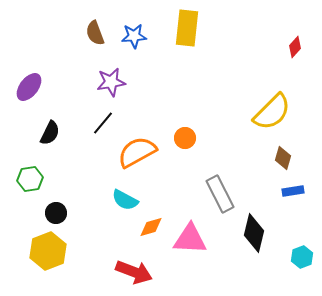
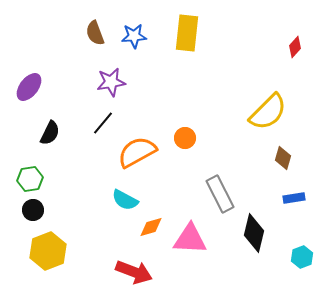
yellow rectangle: moved 5 px down
yellow semicircle: moved 4 px left
blue rectangle: moved 1 px right, 7 px down
black circle: moved 23 px left, 3 px up
